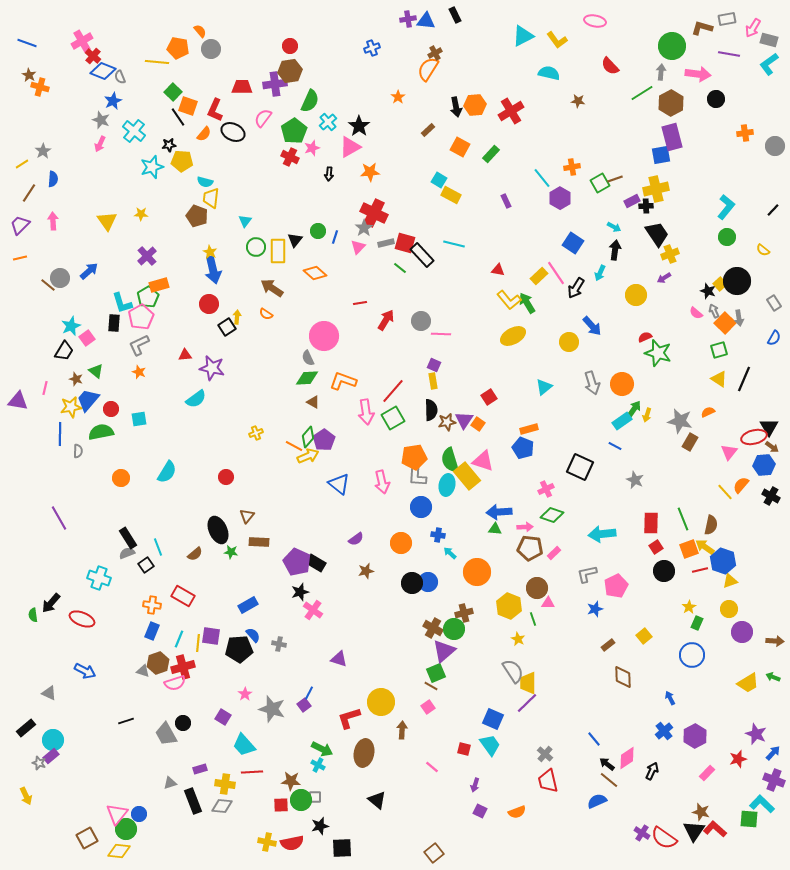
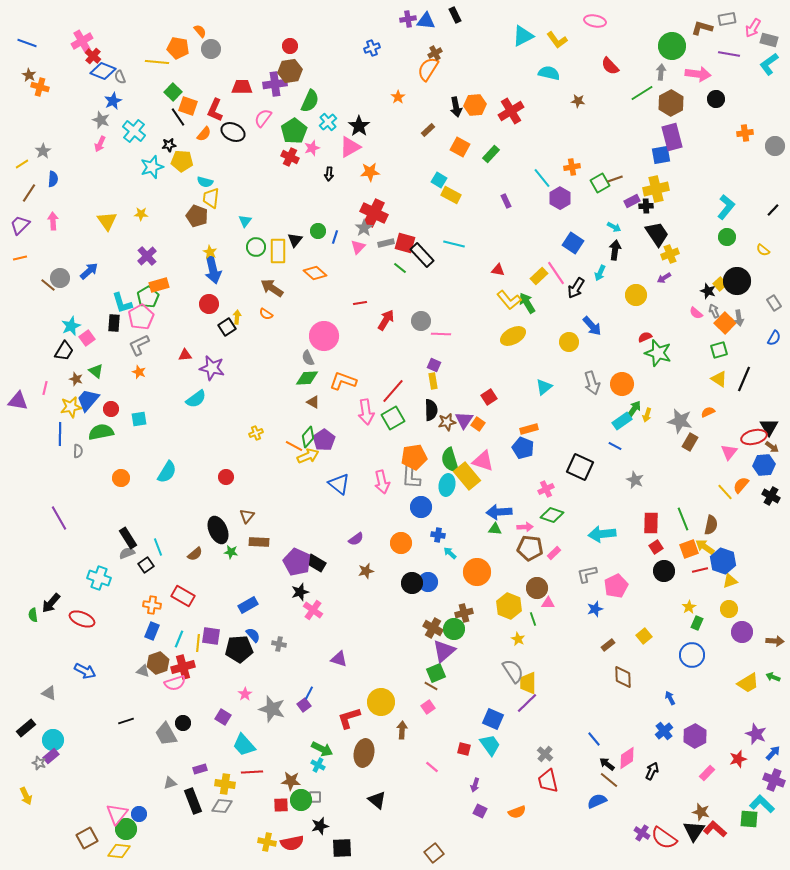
gray L-shape at (417, 475): moved 6 px left, 2 px down
